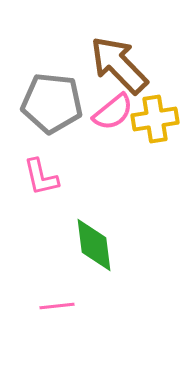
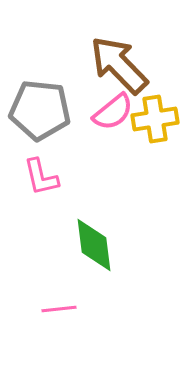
gray pentagon: moved 12 px left, 7 px down
pink line: moved 2 px right, 3 px down
